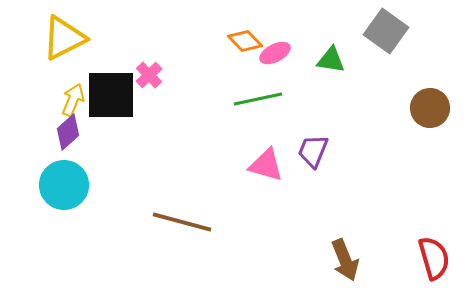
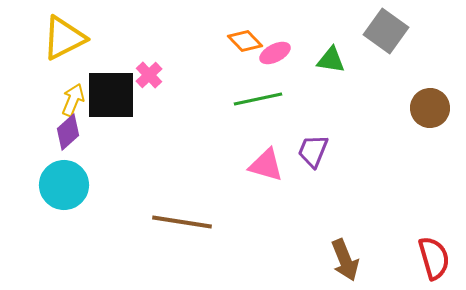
brown line: rotated 6 degrees counterclockwise
